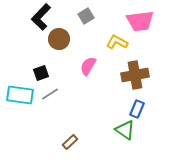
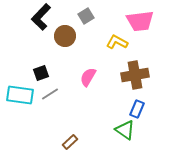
brown circle: moved 6 px right, 3 px up
pink semicircle: moved 11 px down
